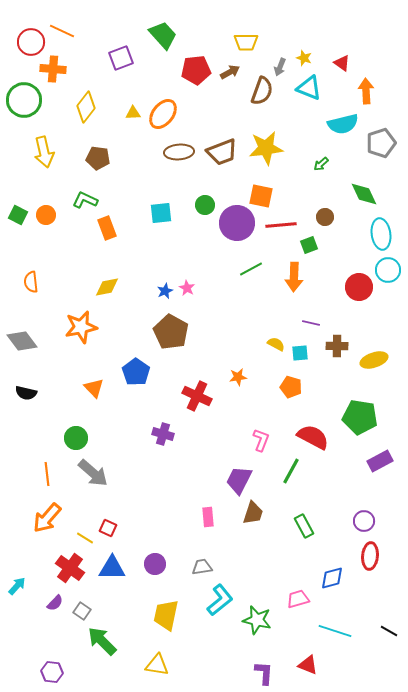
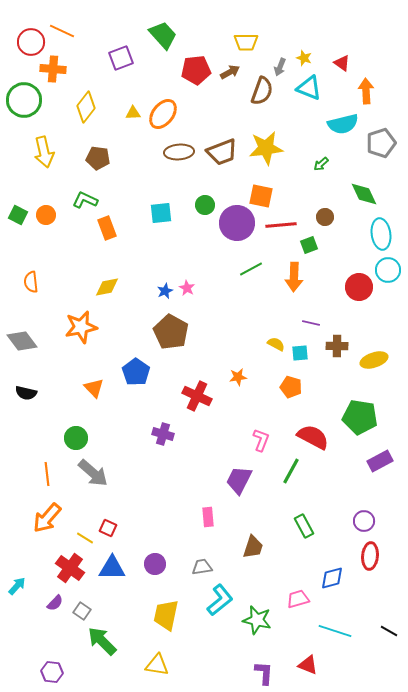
brown trapezoid at (253, 513): moved 34 px down
